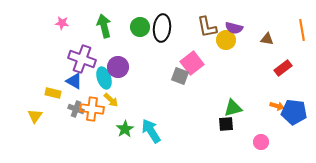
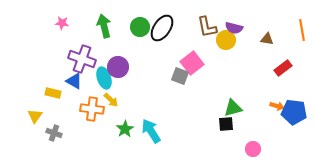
black ellipse: rotated 28 degrees clockwise
gray cross: moved 22 px left, 24 px down
pink circle: moved 8 px left, 7 px down
